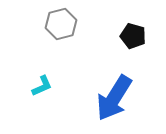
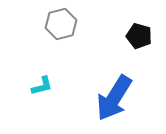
black pentagon: moved 6 px right
cyan L-shape: rotated 10 degrees clockwise
